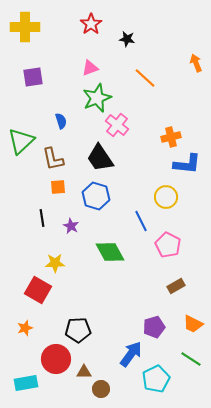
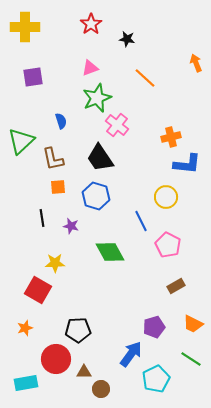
purple star: rotated 14 degrees counterclockwise
